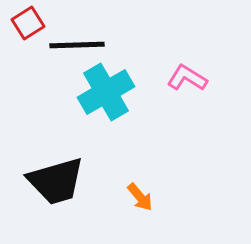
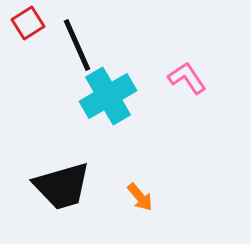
black line: rotated 68 degrees clockwise
pink L-shape: rotated 24 degrees clockwise
cyan cross: moved 2 px right, 4 px down
black trapezoid: moved 6 px right, 5 px down
